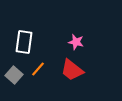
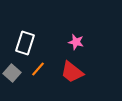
white rectangle: moved 1 px right, 1 px down; rotated 10 degrees clockwise
red trapezoid: moved 2 px down
gray square: moved 2 px left, 2 px up
